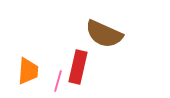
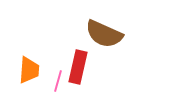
orange trapezoid: moved 1 px right, 1 px up
